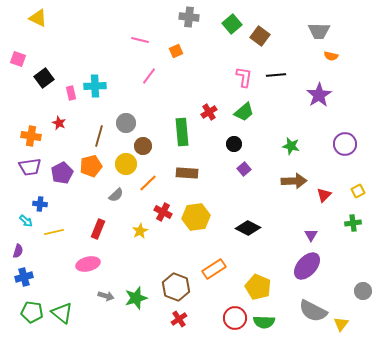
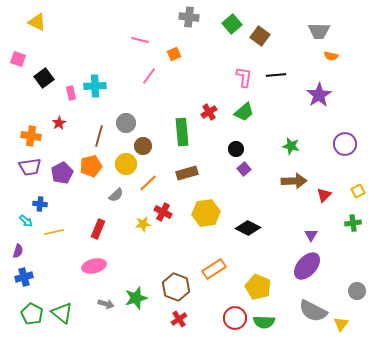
yellow triangle at (38, 18): moved 1 px left, 4 px down
orange square at (176, 51): moved 2 px left, 3 px down
red star at (59, 123): rotated 16 degrees clockwise
black circle at (234, 144): moved 2 px right, 5 px down
brown rectangle at (187, 173): rotated 20 degrees counterclockwise
yellow hexagon at (196, 217): moved 10 px right, 4 px up
yellow star at (140, 231): moved 3 px right, 7 px up; rotated 21 degrees clockwise
pink ellipse at (88, 264): moved 6 px right, 2 px down
gray circle at (363, 291): moved 6 px left
gray arrow at (106, 296): moved 8 px down
green pentagon at (32, 312): moved 2 px down; rotated 20 degrees clockwise
